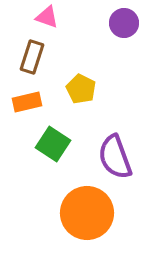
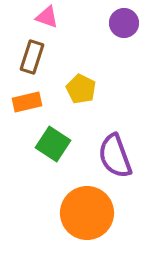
purple semicircle: moved 1 px up
